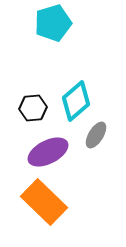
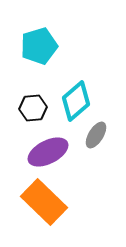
cyan pentagon: moved 14 px left, 23 px down
